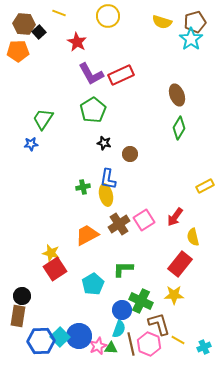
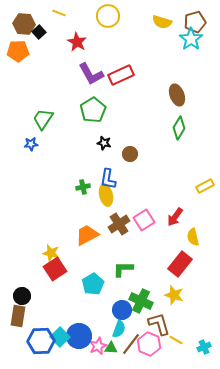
yellow star at (174, 295): rotated 18 degrees clockwise
yellow line at (178, 340): moved 2 px left
brown line at (131, 344): rotated 50 degrees clockwise
